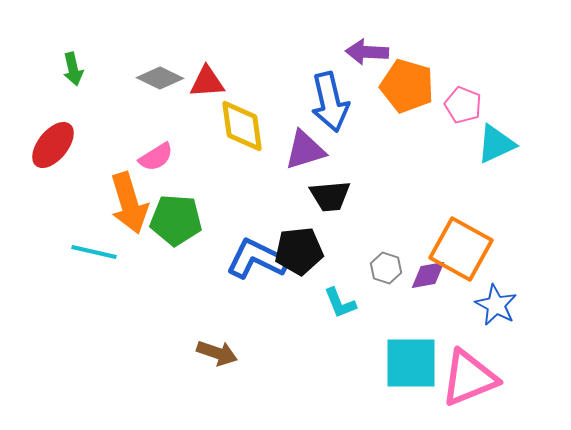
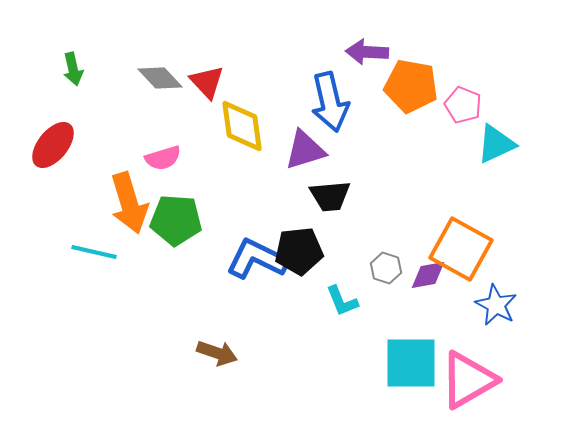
gray diamond: rotated 21 degrees clockwise
red triangle: rotated 51 degrees clockwise
orange pentagon: moved 4 px right; rotated 6 degrees counterclockwise
pink semicircle: moved 7 px right, 1 px down; rotated 15 degrees clockwise
cyan L-shape: moved 2 px right, 2 px up
pink triangle: moved 1 px left, 2 px down; rotated 8 degrees counterclockwise
